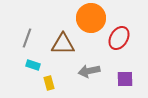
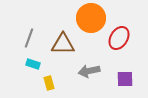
gray line: moved 2 px right
cyan rectangle: moved 1 px up
